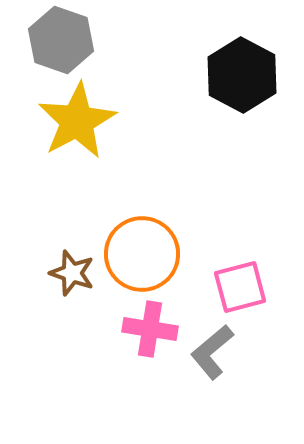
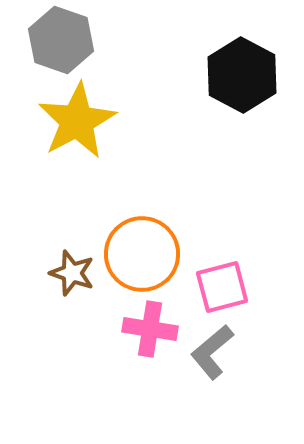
pink square: moved 18 px left
